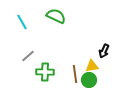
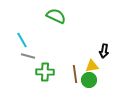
cyan line: moved 18 px down
black arrow: rotated 16 degrees counterclockwise
gray line: rotated 56 degrees clockwise
